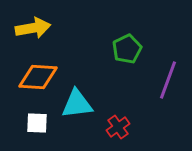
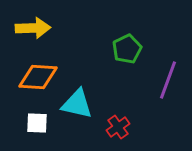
yellow arrow: rotated 8 degrees clockwise
cyan triangle: rotated 20 degrees clockwise
